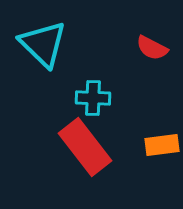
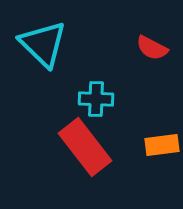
cyan cross: moved 3 px right, 1 px down
